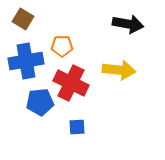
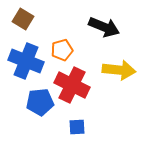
black arrow: moved 24 px left, 3 px down; rotated 12 degrees clockwise
orange pentagon: moved 4 px down; rotated 15 degrees counterclockwise
blue cross: rotated 32 degrees clockwise
red cross: moved 1 px right, 2 px down
